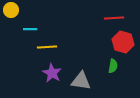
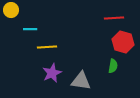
purple star: rotated 18 degrees clockwise
